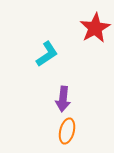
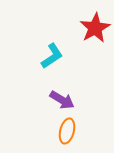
cyan L-shape: moved 5 px right, 2 px down
purple arrow: moved 1 px left, 1 px down; rotated 65 degrees counterclockwise
